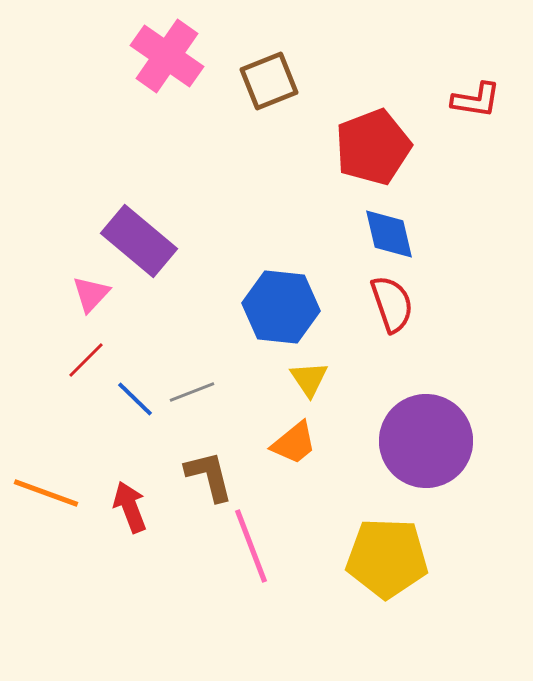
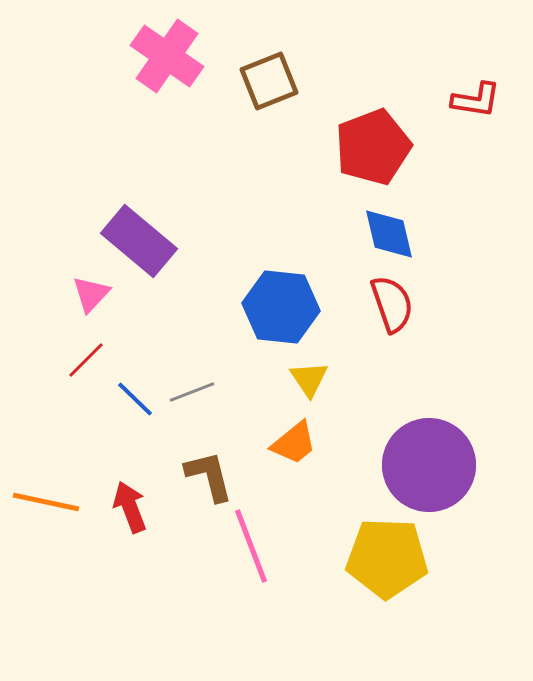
purple circle: moved 3 px right, 24 px down
orange line: moved 9 px down; rotated 8 degrees counterclockwise
